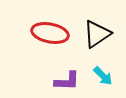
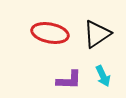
cyan arrow: rotated 20 degrees clockwise
purple L-shape: moved 2 px right, 1 px up
